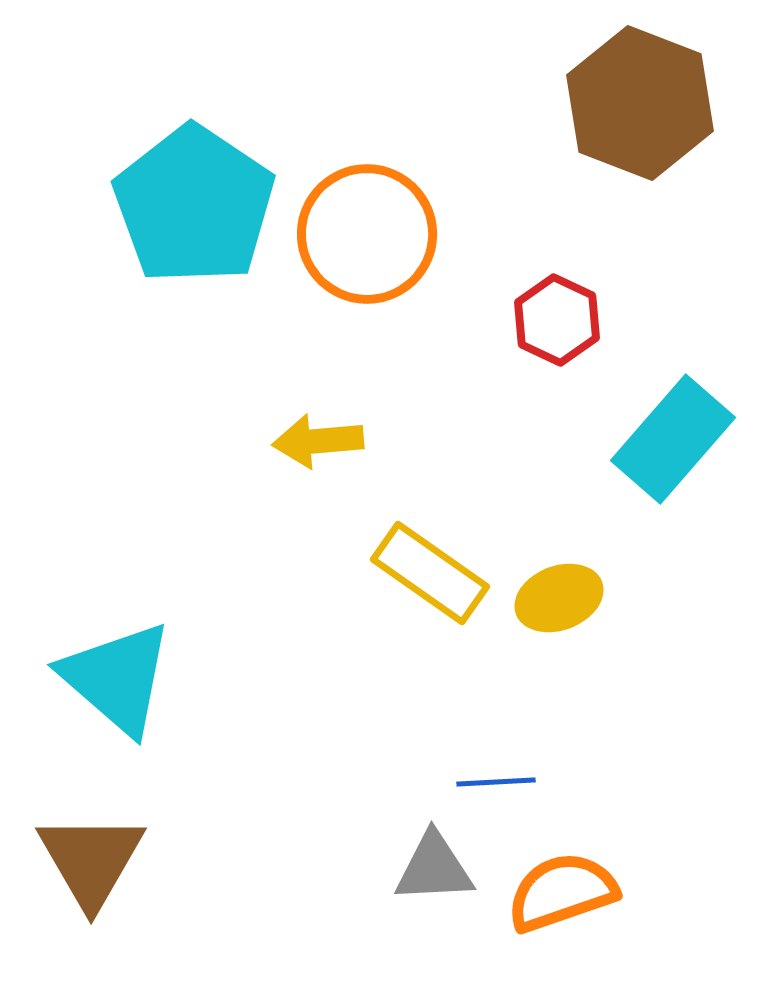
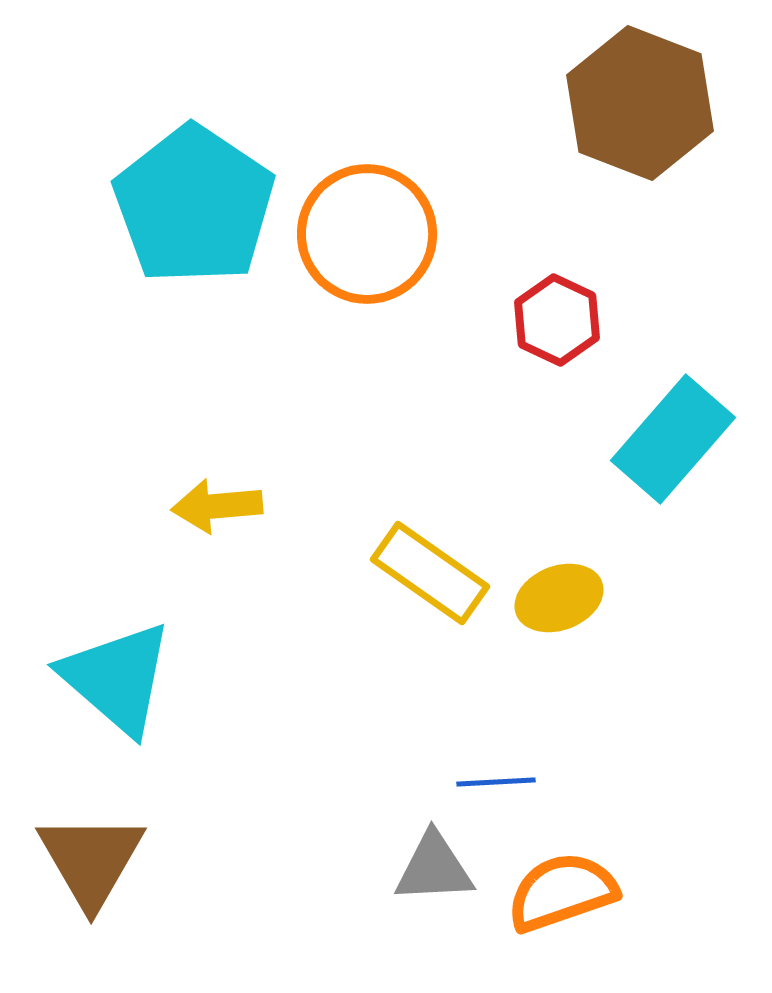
yellow arrow: moved 101 px left, 65 px down
